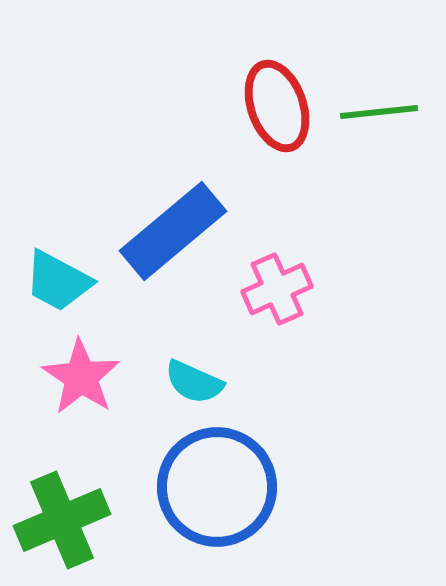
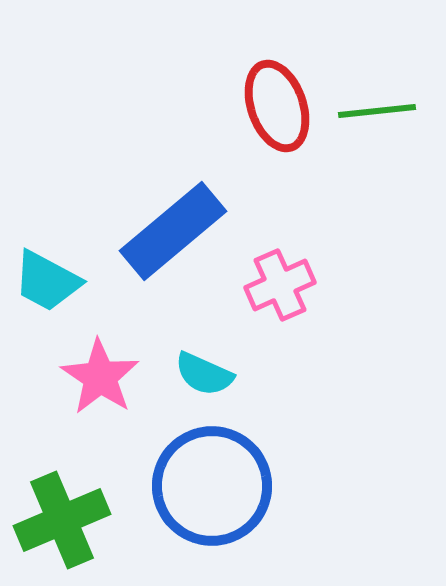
green line: moved 2 px left, 1 px up
cyan trapezoid: moved 11 px left
pink cross: moved 3 px right, 4 px up
pink star: moved 19 px right
cyan semicircle: moved 10 px right, 8 px up
blue circle: moved 5 px left, 1 px up
